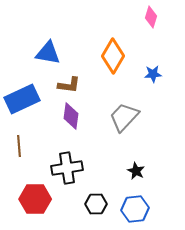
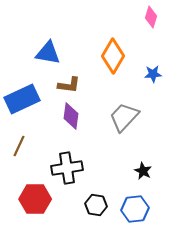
brown line: rotated 30 degrees clockwise
black star: moved 7 px right
black hexagon: moved 1 px down; rotated 10 degrees clockwise
